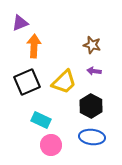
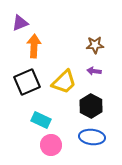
brown star: moved 3 px right; rotated 18 degrees counterclockwise
